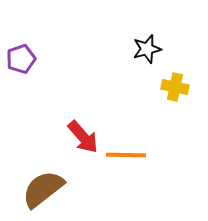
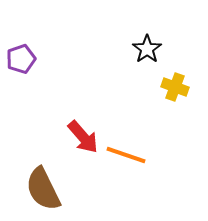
black star: rotated 20 degrees counterclockwise
yellow cross: rotated 8 degrees clockwise
orange line: rotated 18 degrees clockwise
brown semicircle: rotated 78 degrees counterclockwise
